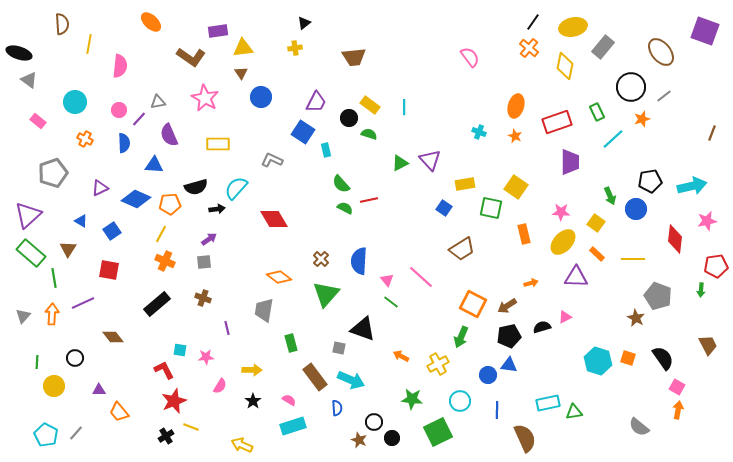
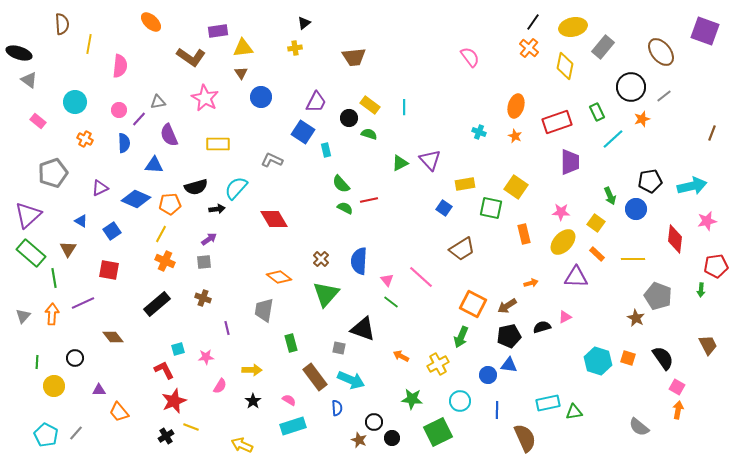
cyan square at (180, 350): moved 2 px left, 1 px up; rotated 24 degrees counterclockwise
